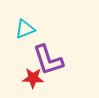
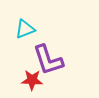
red star: moved 1 px left, 2 px down
